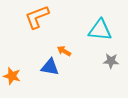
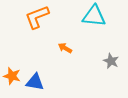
cyan triangle: moved 6 px left, 14 px up
orange arrow: moved 1 px right, 3 px up
gray star: rotated 21 degrees clockwise
blue triangle: moved 15 px left, 15 px down
